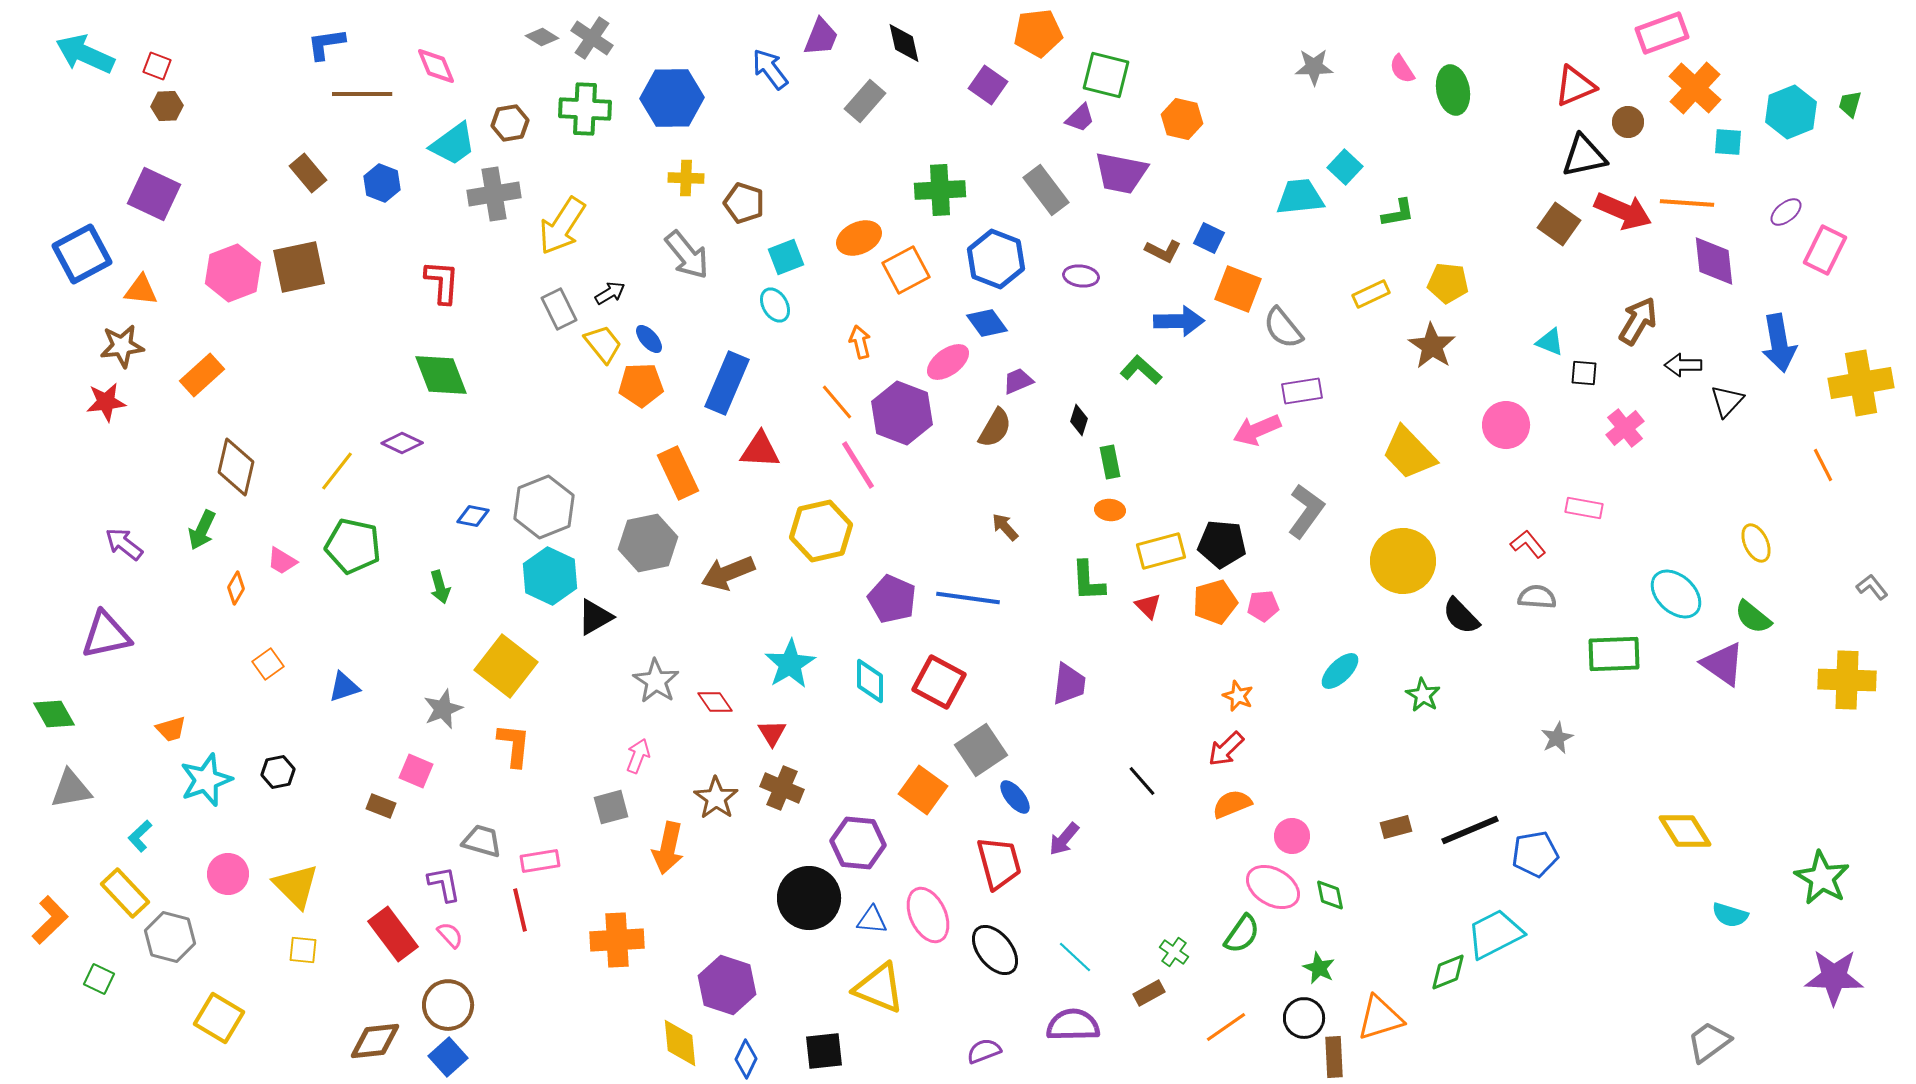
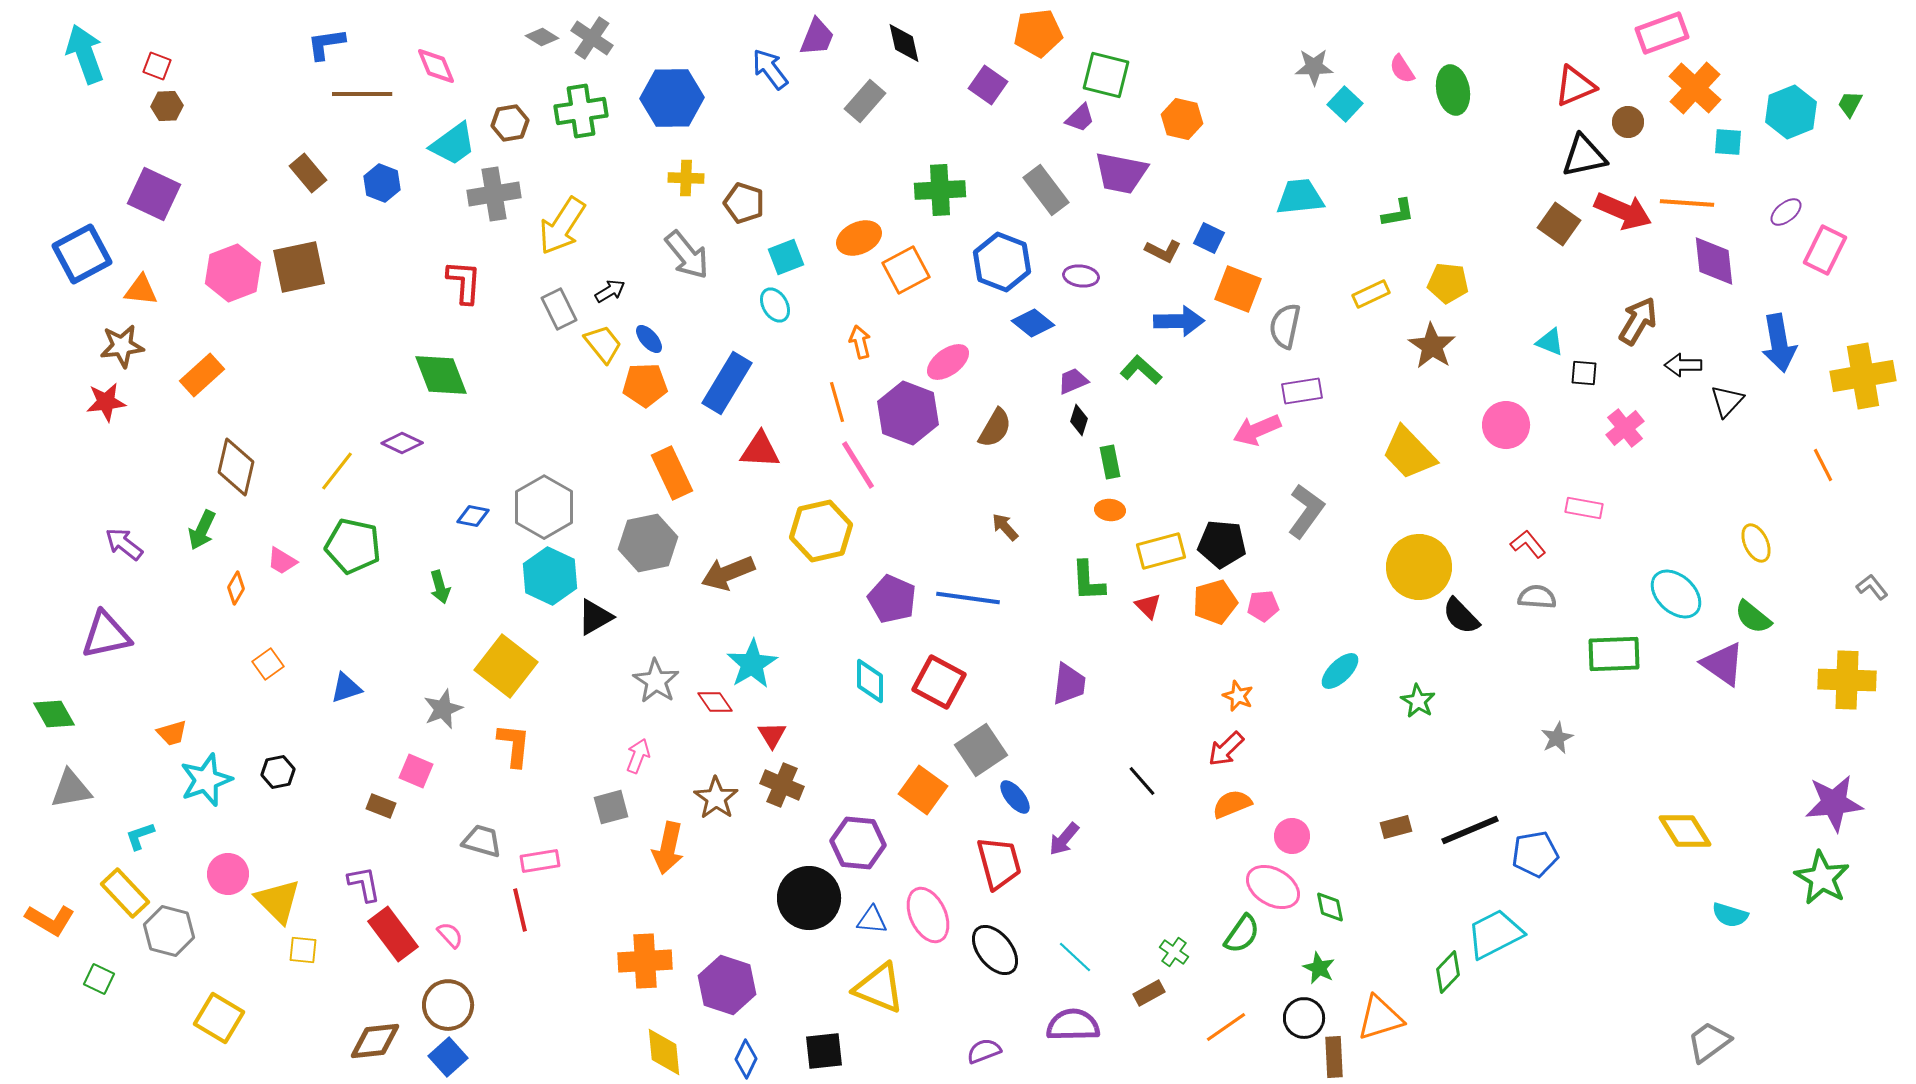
purple trapezoid at (821, 37): moved 4 px left
cyan arrow at (85, 54): rotated 46 degrees clockwise
green trapezoid at (1850, 104): rotated 12 degrees clockwise
green cross at (585, 109): moved 4 px left, 2 px down; rotated 12 degrees counterclockwise
cyan square at (1345, 167): moved 63 px up
blue hexagon at (996, 259): moved 6 px right, 3 px down
red L-shape at (442, 282): moved 22 px right
black arrow at (610, 293): moved 2 px up
blue diamond at (987, 323): moved 46 px right; rotated 15 degrees counterclockwise
gray semicircle at (1283, 328): moved 2 px right, 2 px up; rotated 51 degrees clockwise
purple trapezoid at (1018, 381): moved 55 px right
blue rectangle at (727, 383): rotated 8 degrees clockwise
yellow cross at (1861, 383): moved 2 px right, 7 px up
orange pentagon at (641, 385): moved 4 px right
orange line at (837, 402): rotated 24 degrees clockwise
purple hexagon at (902, 413): moved 6 px right
orange rectangle at (678, 473): moved 6 px left
gray hexagon at (544, 507): rotated 8 degrees counterclockwise
yellow circle at (1403, 561): moved 16 px right, 6 px down
cyan star at (790, 664): moved 38 px left
blue triangle at (344, 687): moved 2 px right, 1 px down
green star at (1423, 695): moved 5 px left, 6 px down
orange trapezoid at (171, 729): moved 1 px right, 4 px down
red triangle at (772, 733): moved 2 px down
brown cross at (782, 788): moved 3 px up
cyan L-shape at (140, 836): rotated 24 degrees clockwise
purple L-shape at (444, 884): moved 80 px left
yellow triangle at (296, 886): moved 18 px left, 15 px down
green diamond at (1330, 895): moved 12 px down
orange L-shape at (50, 920): rotated 75 degrees clockwise
gray hexagon at (170, 937): moved 1 px left, 6 px up
orange cross at (617, 940): moved 28 px right, 21 px down
green diamond at (1448, 972): rotated 24 degrees counterclockwise
purple star at (1834, 977): moved 174 px up; rotated 8 degrees counterclockwise
yellow diamond at (680, 1043): moved 16 px left, 9 px down
